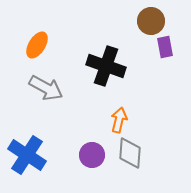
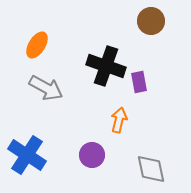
purple rectangle: moved 26 px left, 35 px down
gray diamond: moved 21 px right, 16 px down; rotated 16 degrees counterclockwise
